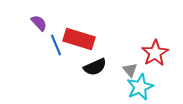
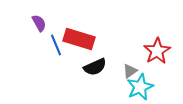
purple semicircle: rotated 12 degrees clockwise
red star: moved 2 px right, 2 px up
gray triangle: moved 1 px down; rotated 35 degrees clockwise
